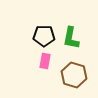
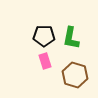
pink rectangle: rotated 28 degrees counterclockwise
brown hexagon: moved 1 px right
